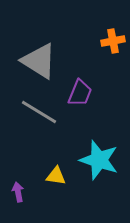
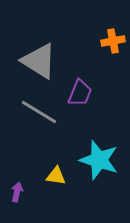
purple arrow: moved 1 px left; rotated 24 degrees clockwise
